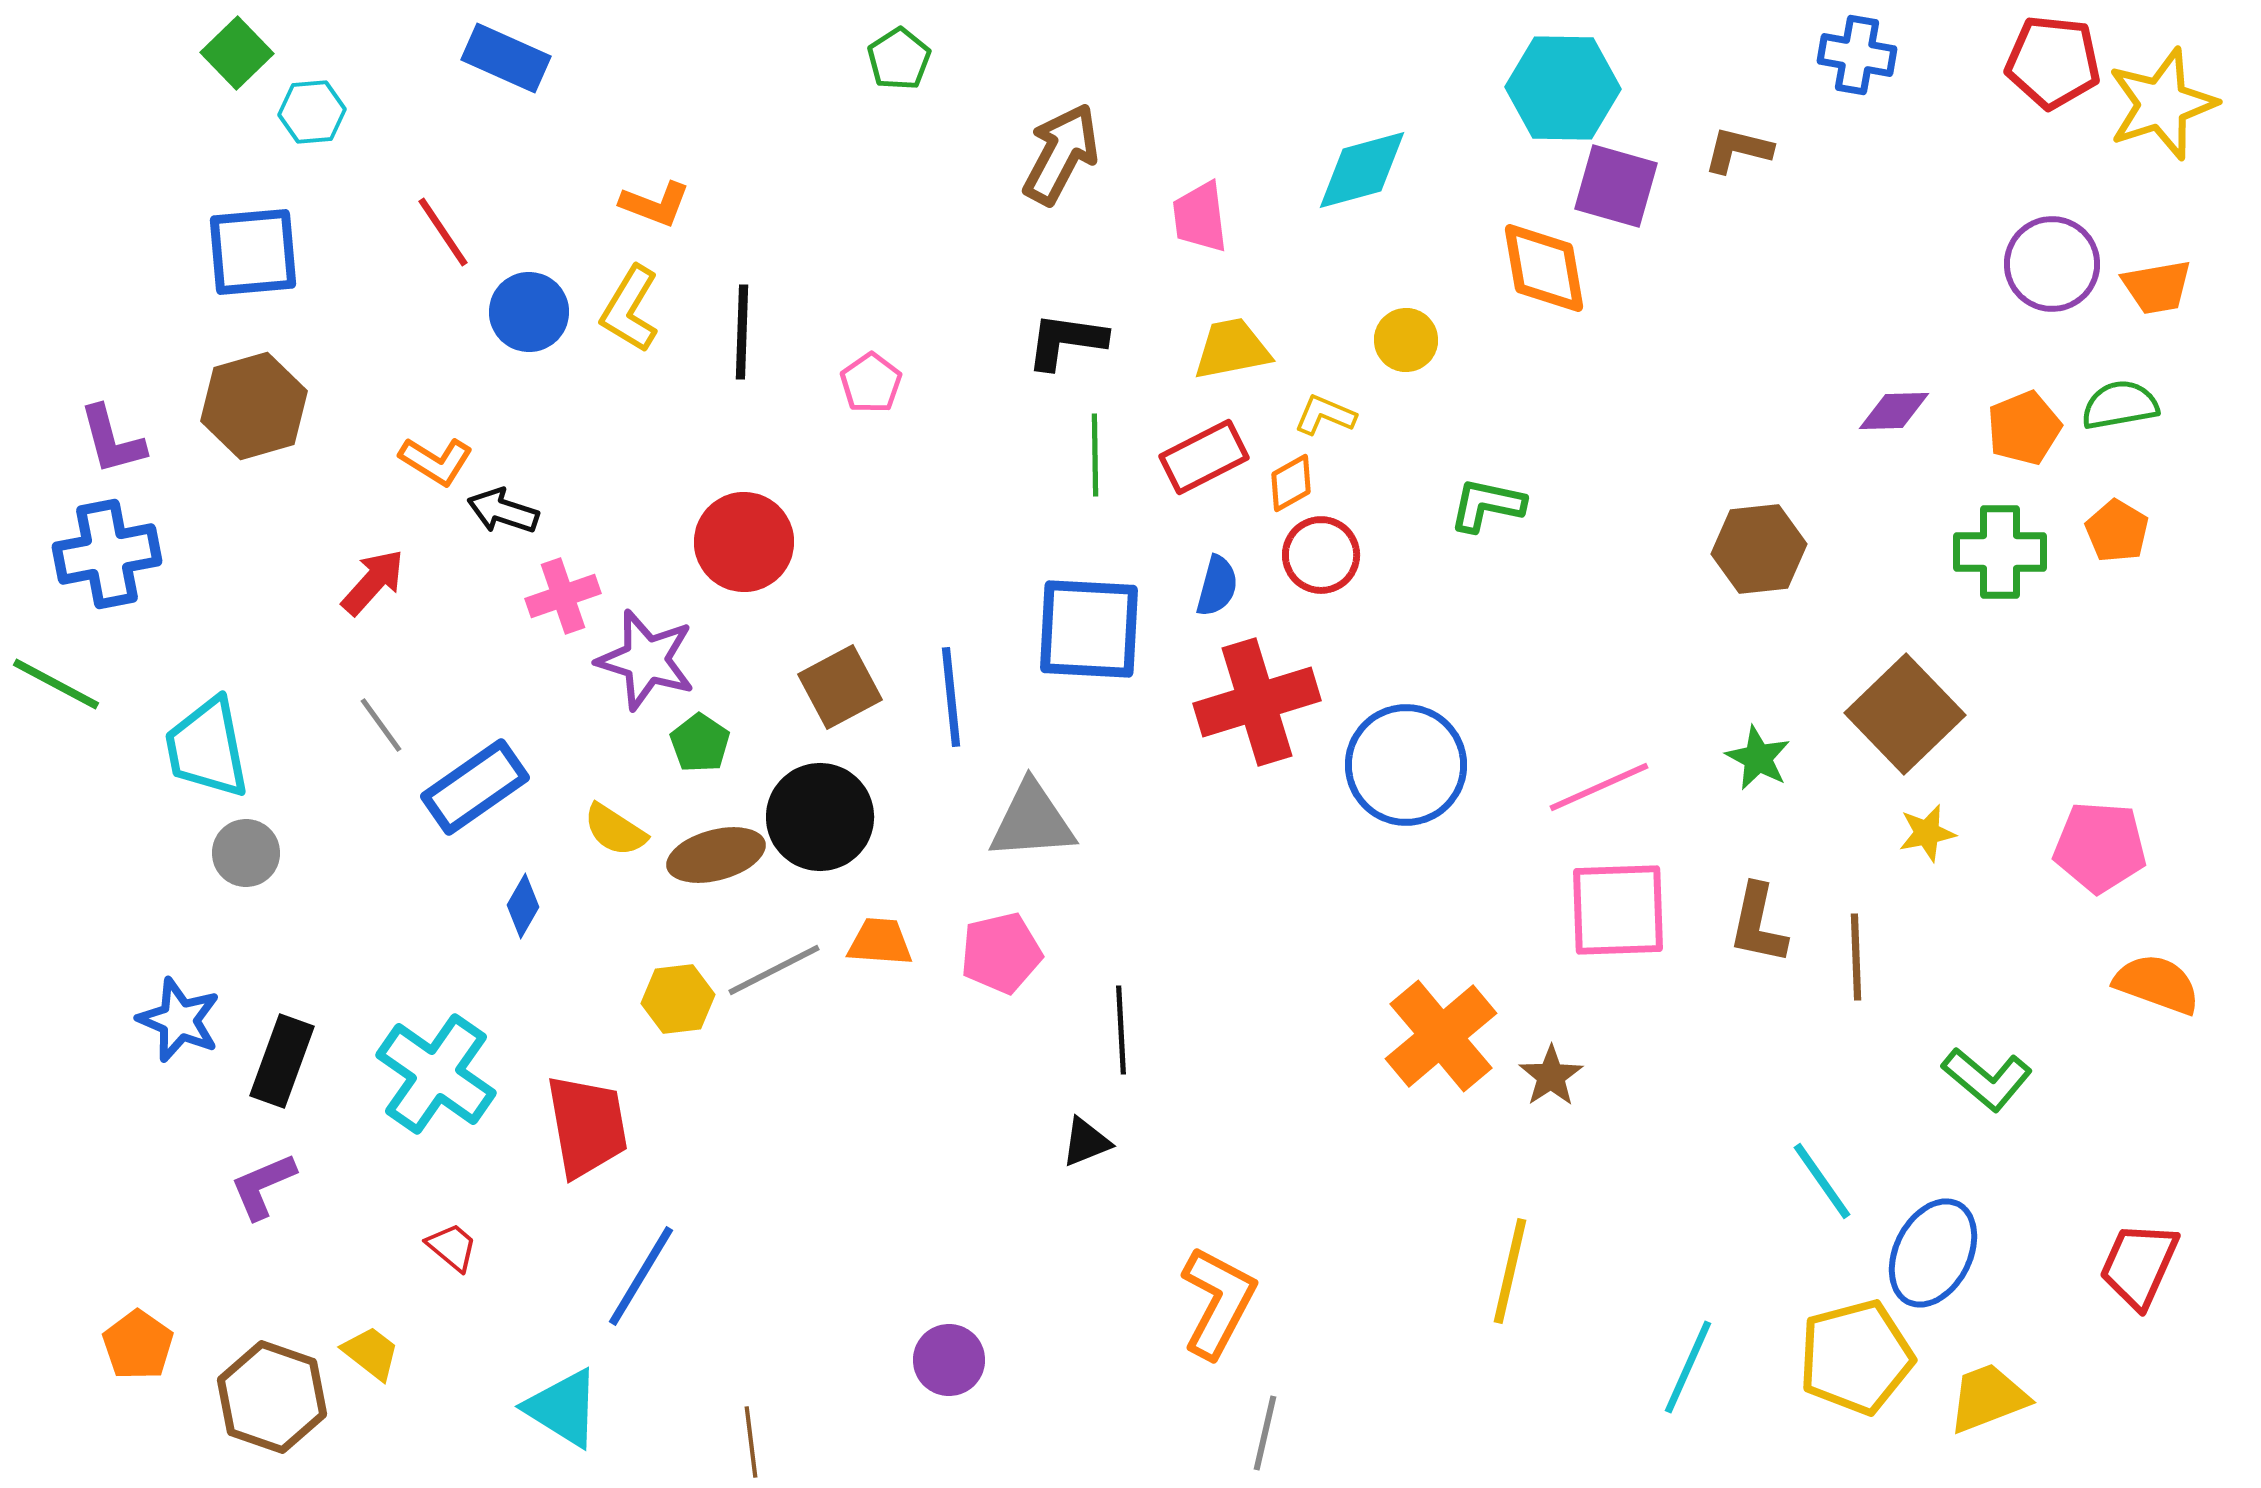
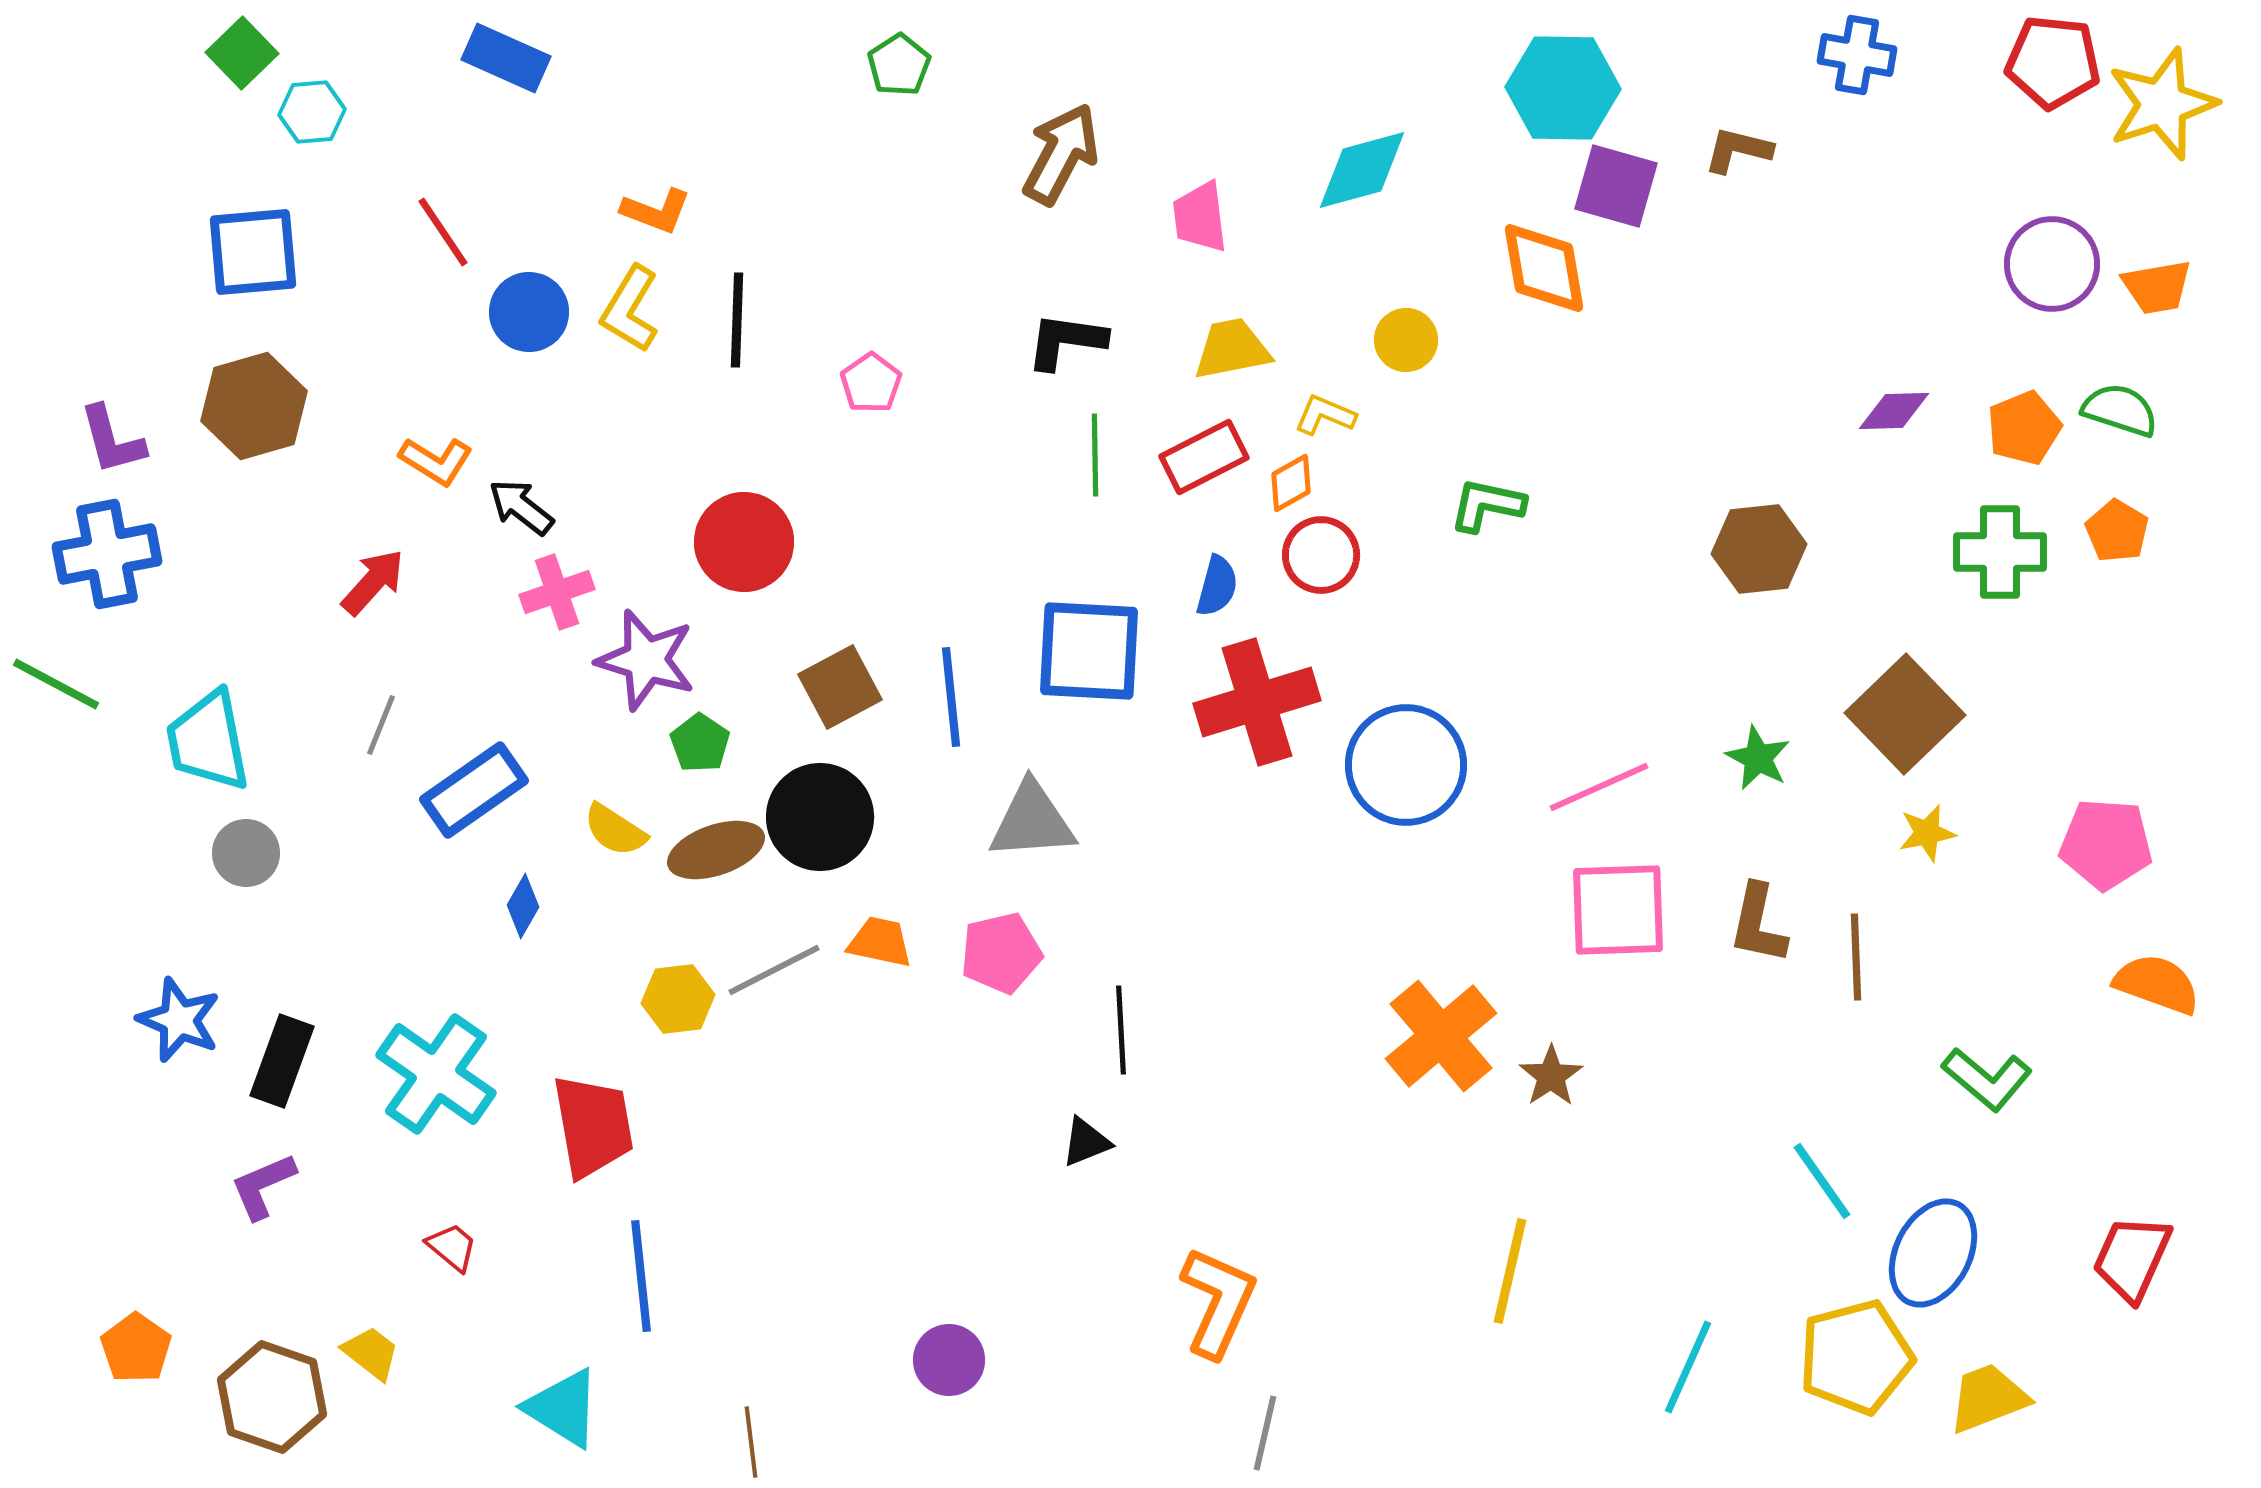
green square at (237, 53): moved 5 px right
green pentagon at (899, 59): moved 6 px down
orange L-shape at (655, 204): moved 1 px right, 7 px down
black line at (742, 332): moved 5 px left, 12 px up
green semicircle at (2120, 405): moved 5 px down; rotated 28 degrees clockwise
black arrow at (503, 511): moved 18 px right, 4 px up; rotated 20 degrees clockwise
pink cross at (563, 596): moved 6 px left, 4 px up
blue square at (1089, 629): moved 22 px down
gray line at (381, 725): rotated 58 degrees clockwise
cyan trapezoid at (207, 748): moved 1 px right, 7 px up
blue rectangle at (475, 787): moved 1 px left, 3 px down
pink pentagon at (2100, 847): moved 6 px right, 3 px up
brown ellipse at (716, 855): moved 5 px up; rotated 4 degrees counterclockwise
orange trapezoid at (880, 942): rotated 8 degrees clockwise
red trapezoid at (587, 1126): moved 6 px right
red trapezoid at (2139, 1265): moved 7 px left, 7 px up
blue line at (641, 1276): rotated 37 degrees counterclockwise
orange L-shape at (1218, 1302): rotated 4 degrees counterclockwise
orange pentagon at (138, 1345): moved 2 px left, 3 px down
